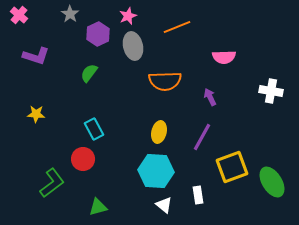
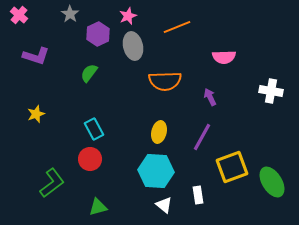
yellow star: rotated 24 degrees counterclockwise
red circle: moved 7 px right
